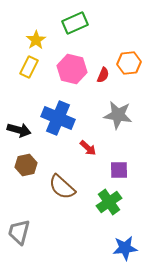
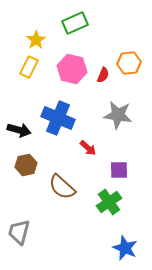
blue star: rotated 30 degrees clockwise
